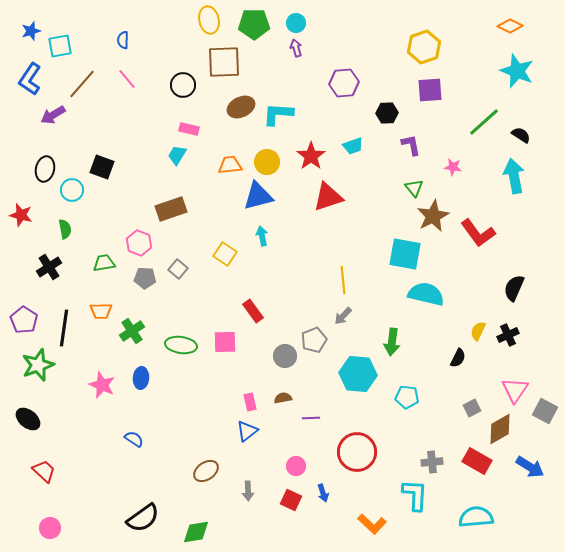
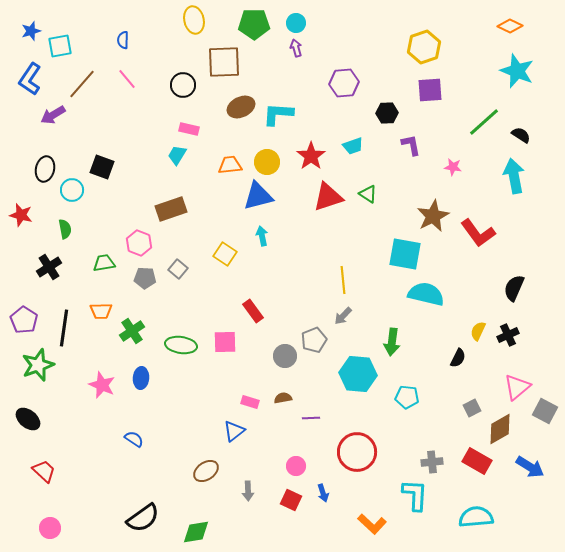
yellow ellipse at (209, 20): moved 15 px left
green triangle at (414, 188): moved 46 px left, 6 px down; rotated 18 degrees counterclockwise
pink triangle at (515, 390): moved 2 px right, 3 px up; rotated 16 degrees clockwise
pink rectangle at (250, 402): rotated 60 degrees counterclockwise
blue triangle at (247, 431): moved 13 px left
